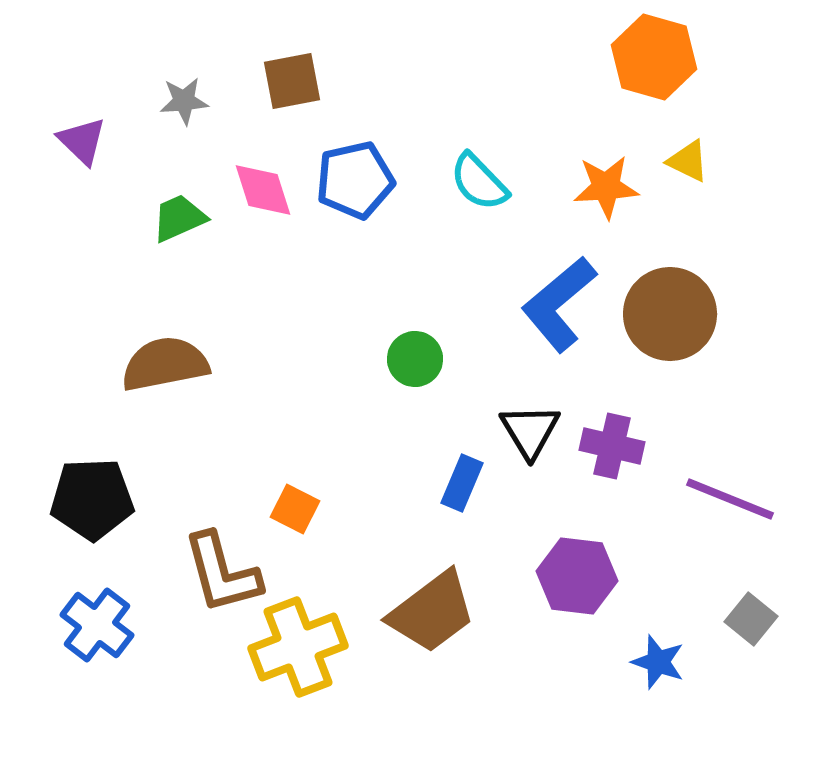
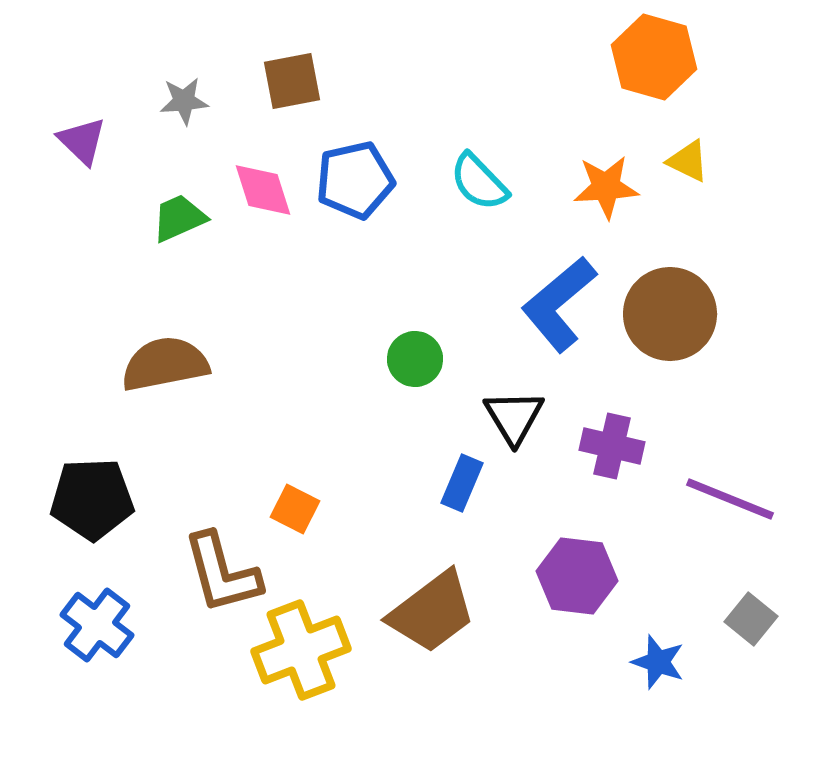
black triangle: moved 16 px left, 14 px up
yellow cross: moved 3 px right, 3 px down
